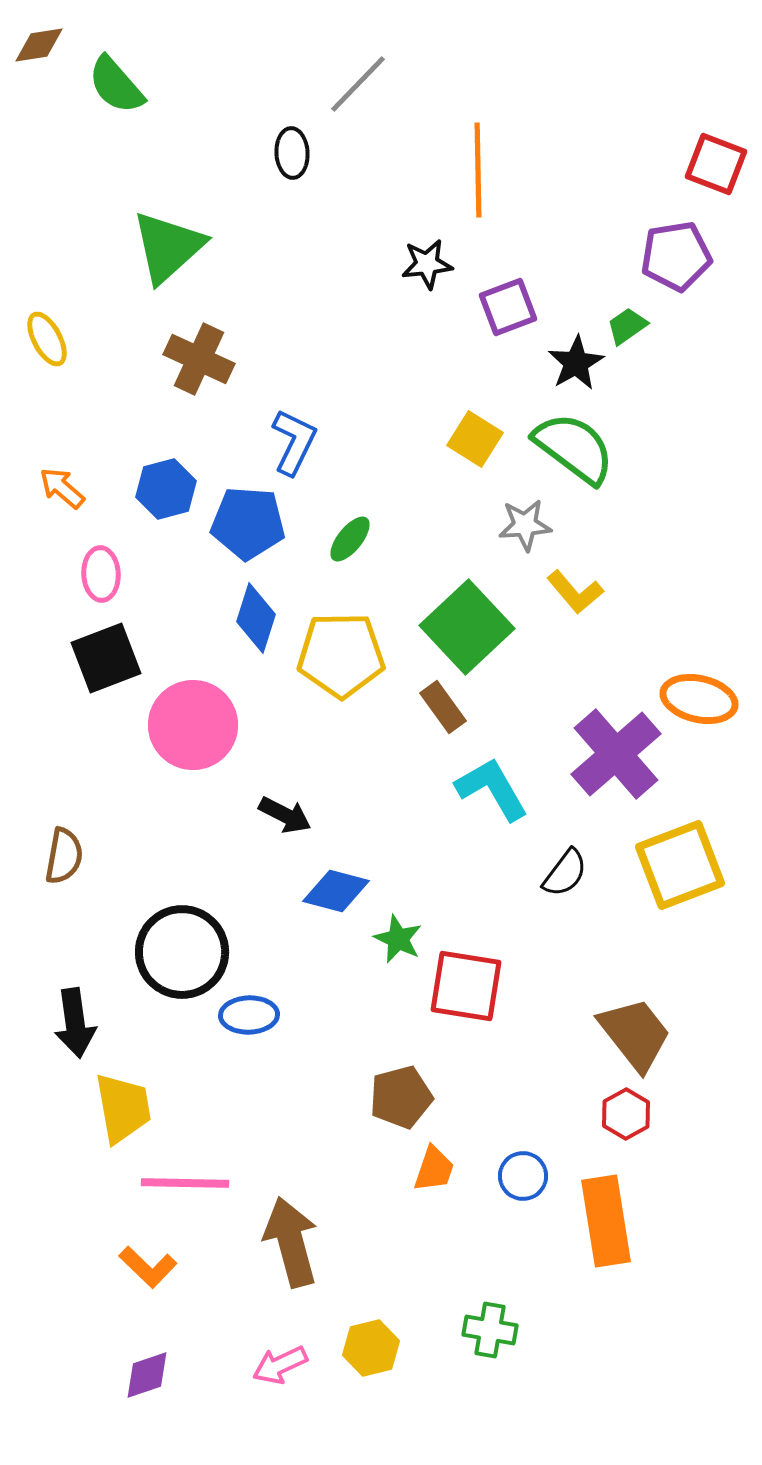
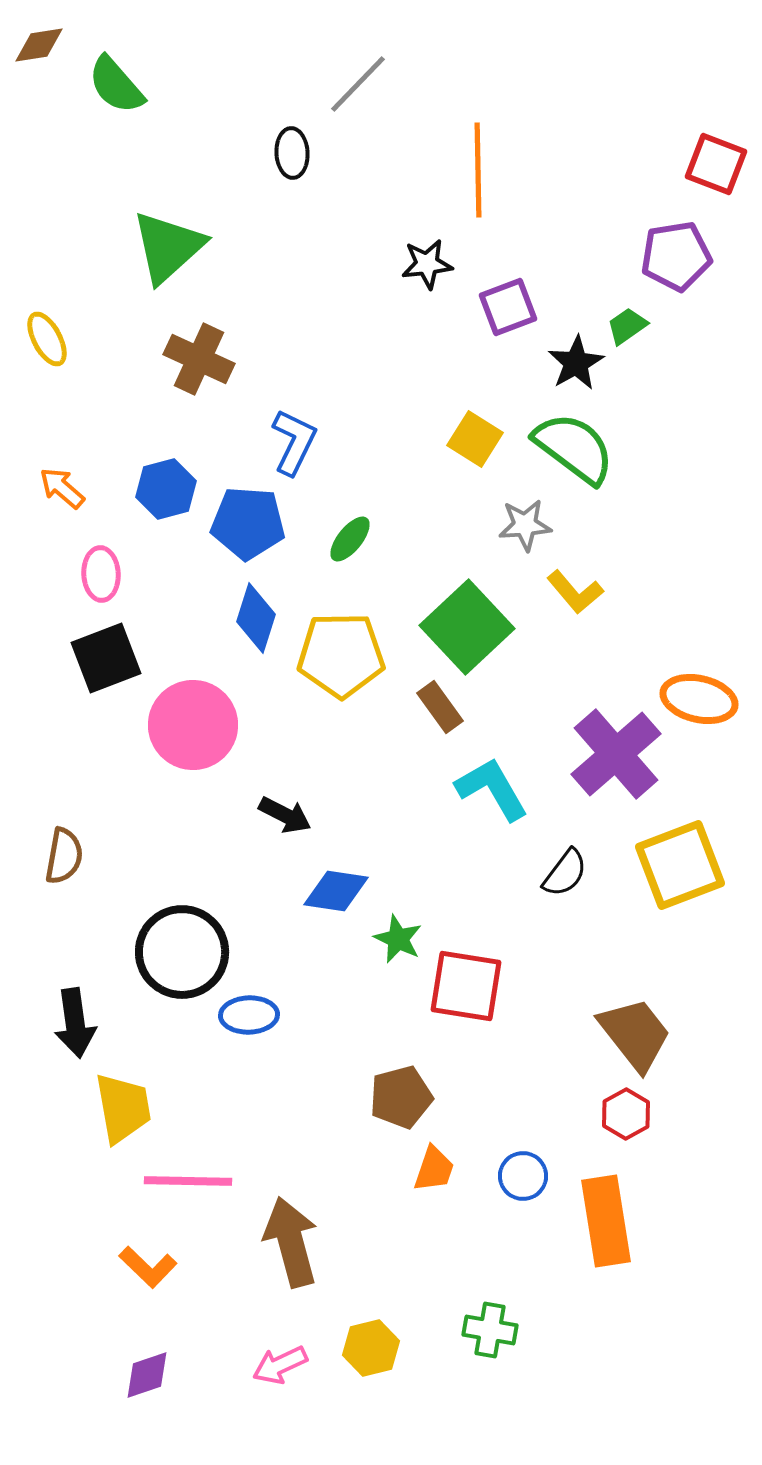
brown rectangle at (443, 707): moved 3 px left
blue diamond at (336, 891): rotated 6 degrees counterclockwise
pink line at (185, 1183): moved 3 px right, 2 px up
